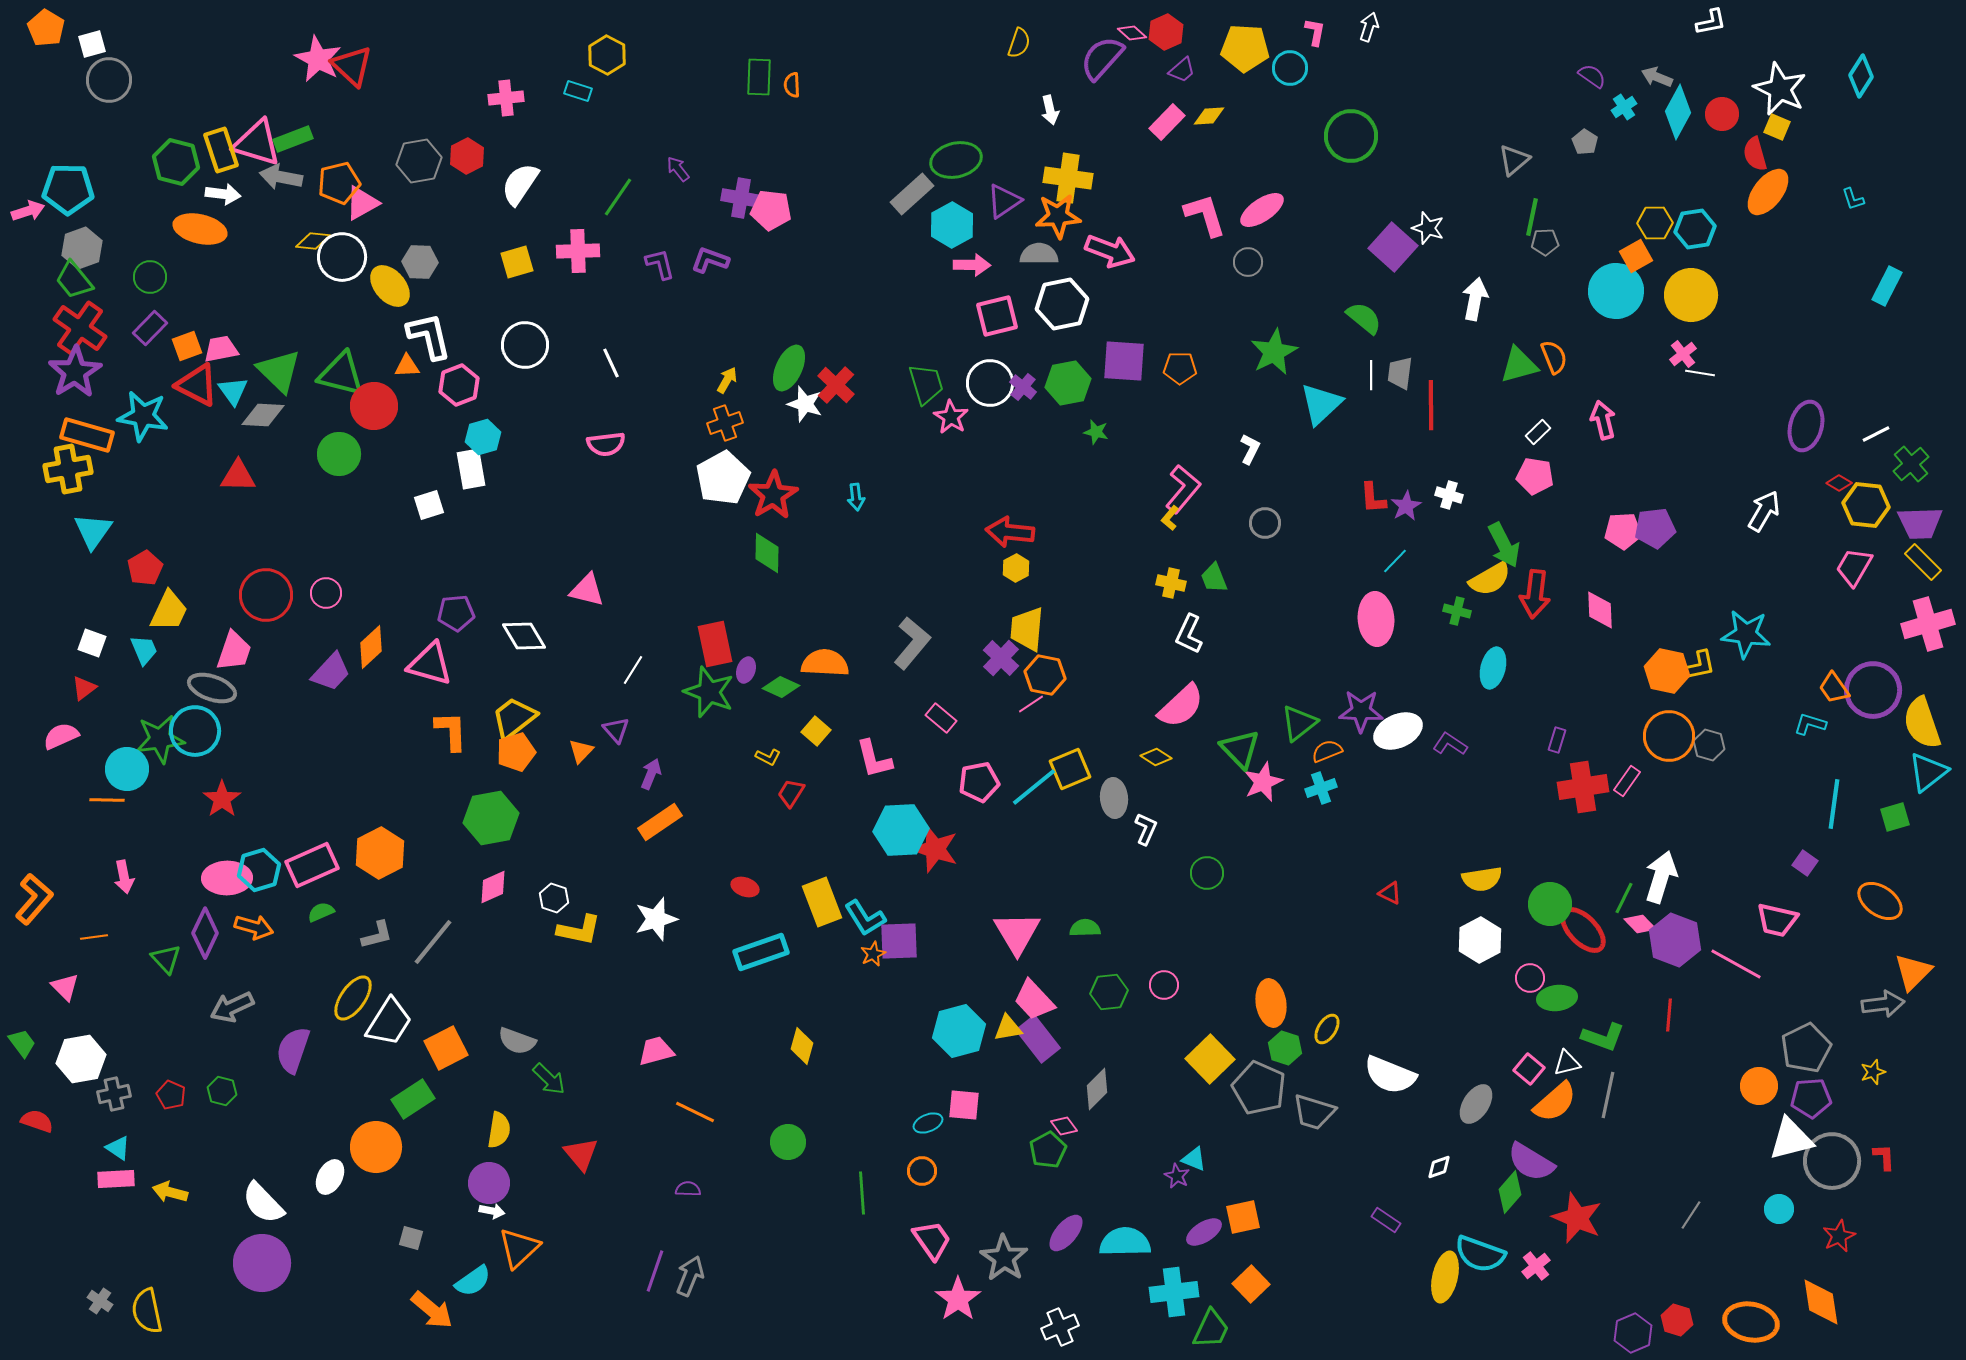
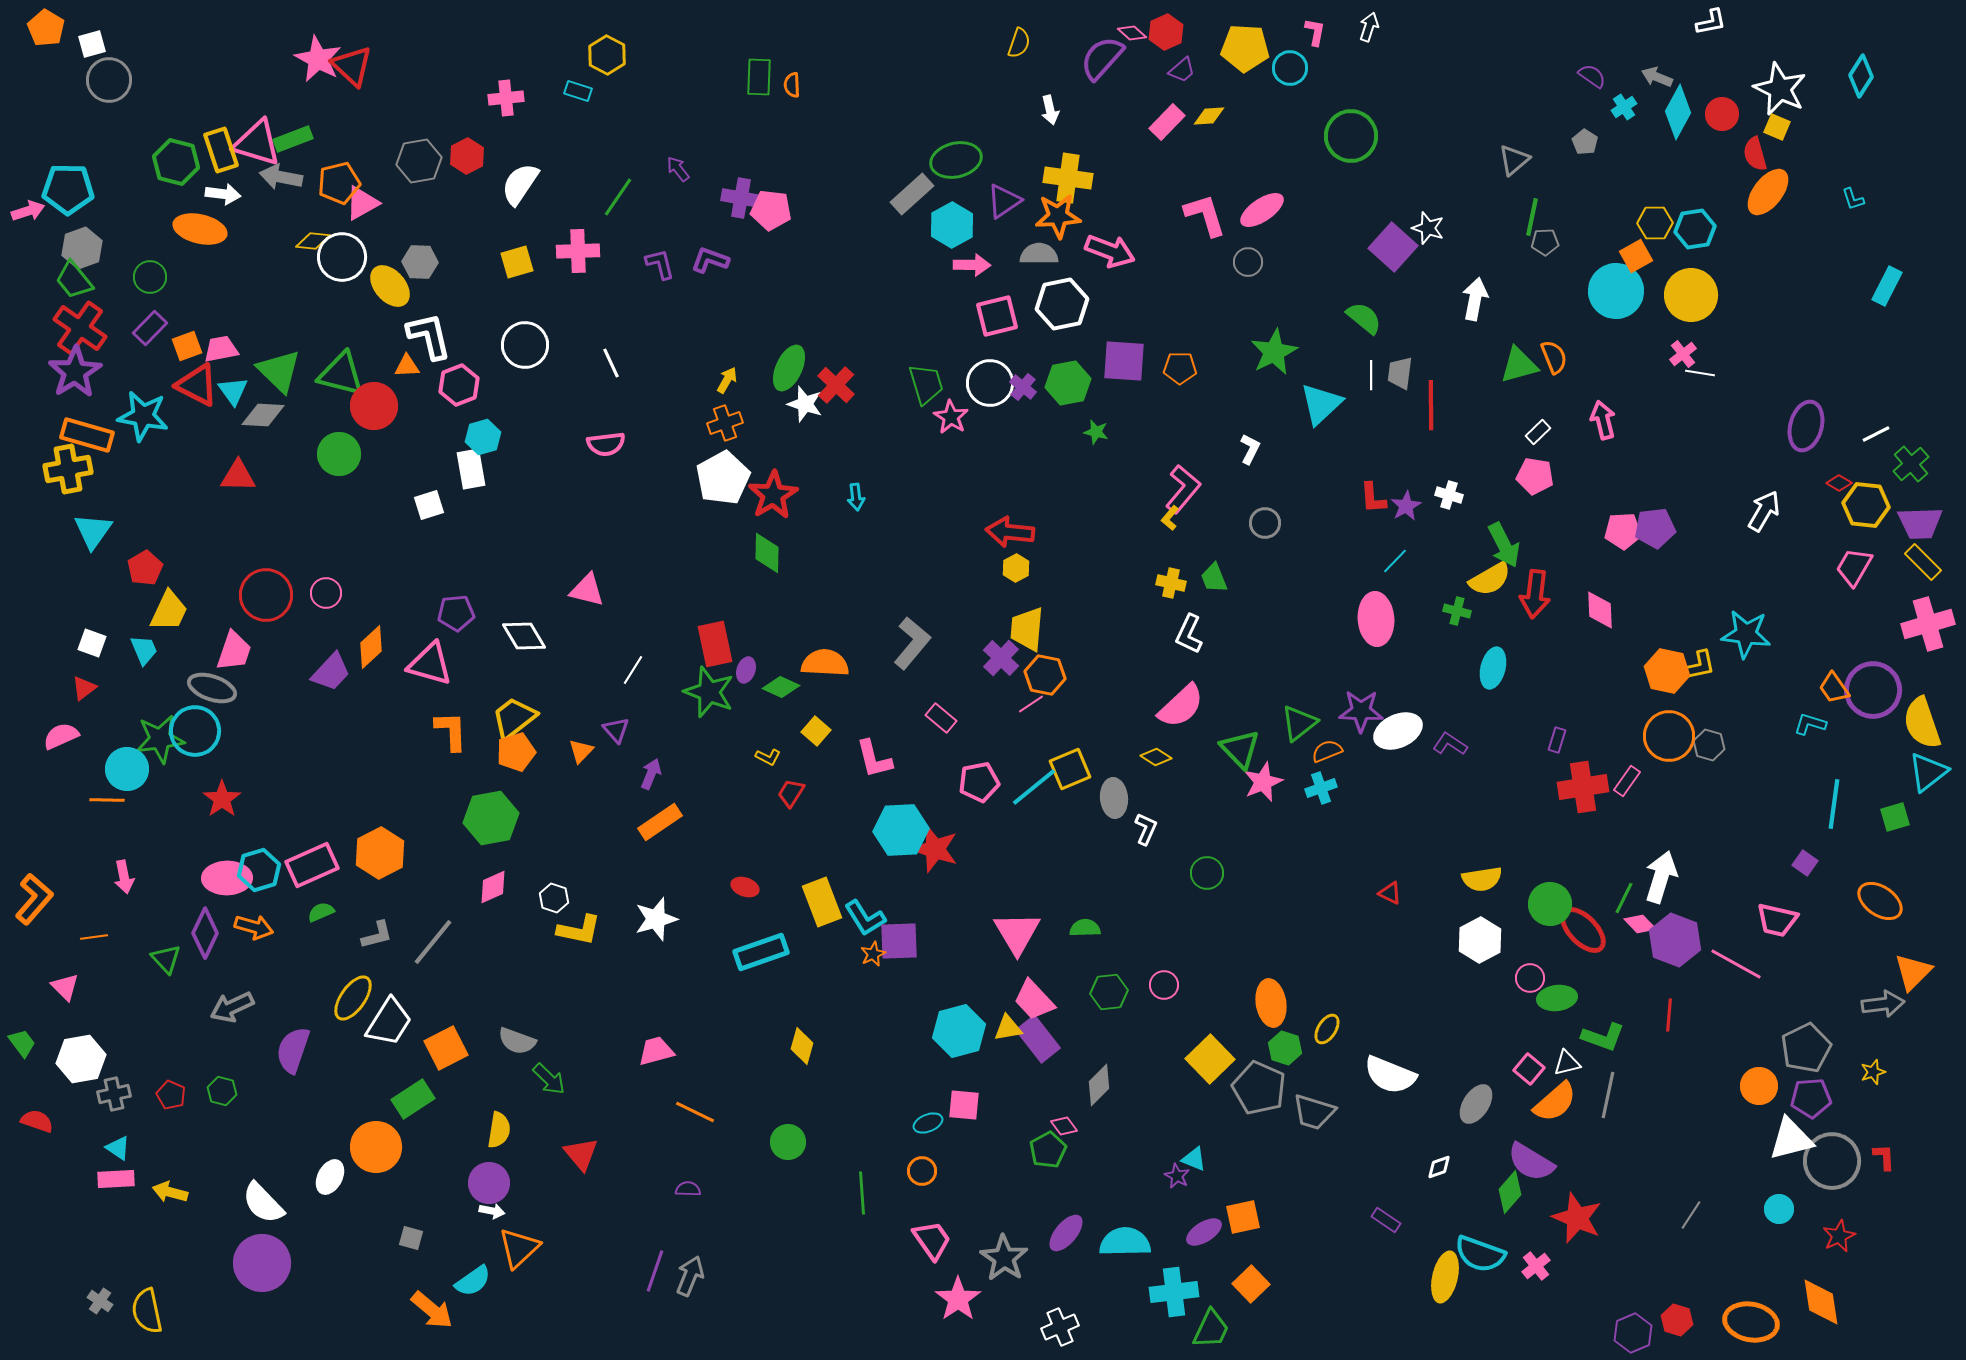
gray diamond at (1097, 1089): moved 2 px right, 4 px up
